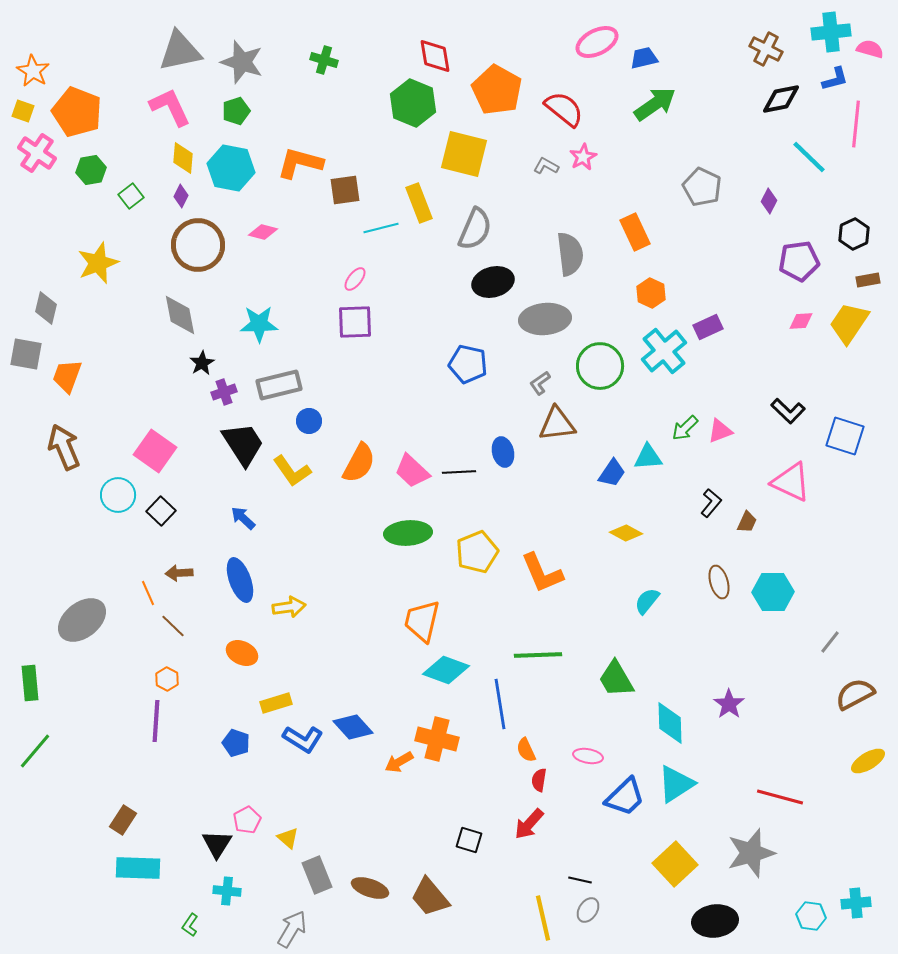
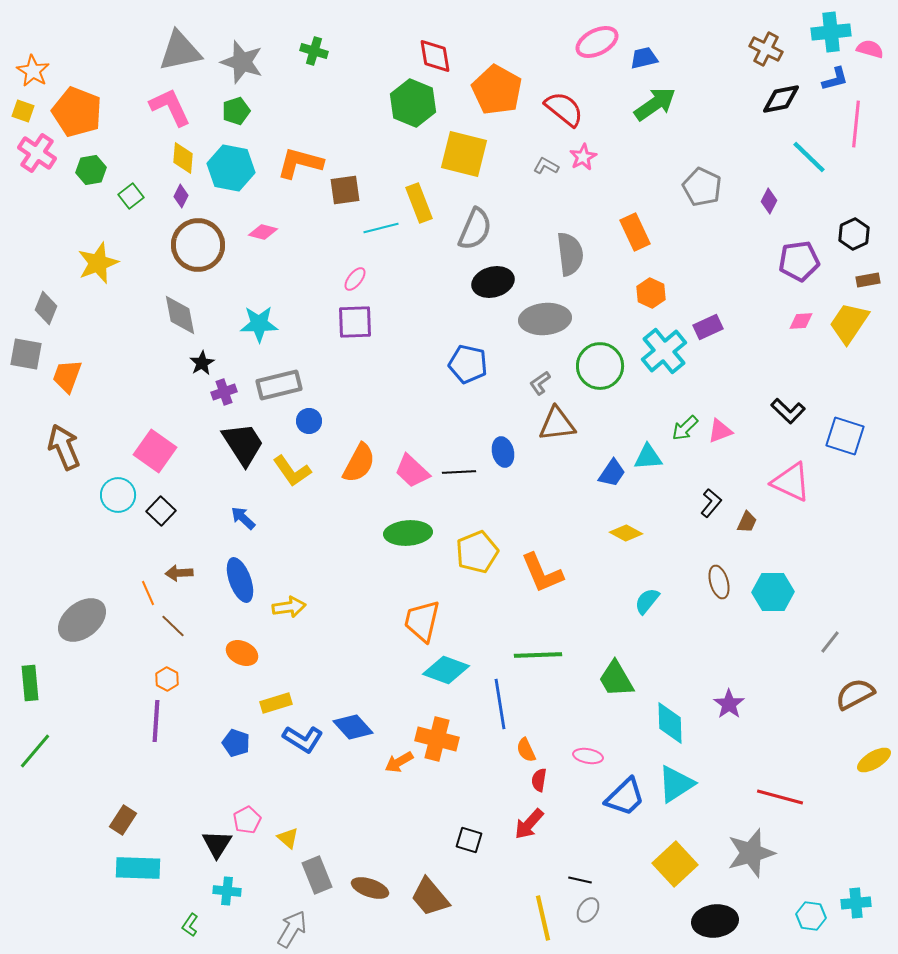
green cross at (324, 60): moved 10 px left, 9 px up
gray diamond at (46, 308): rotated 8 degrees clockwise
yellow ellipse at (868, 761): moved 6 px right, 1 px up
